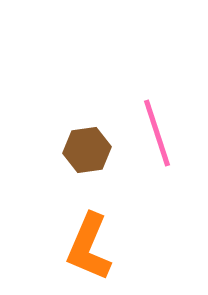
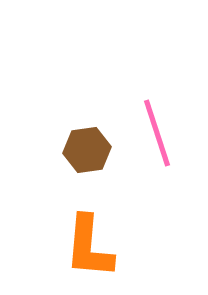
orange L-shape: rotated 18 degrees counterclockwise
